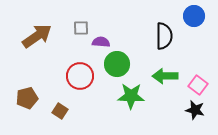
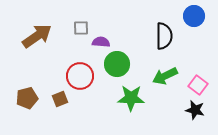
green arrow: rotated 25 degrees counterclockwise
green star: moved 2 px down
brown square: moved 12 px up; rotated 35 degrees clockwise
